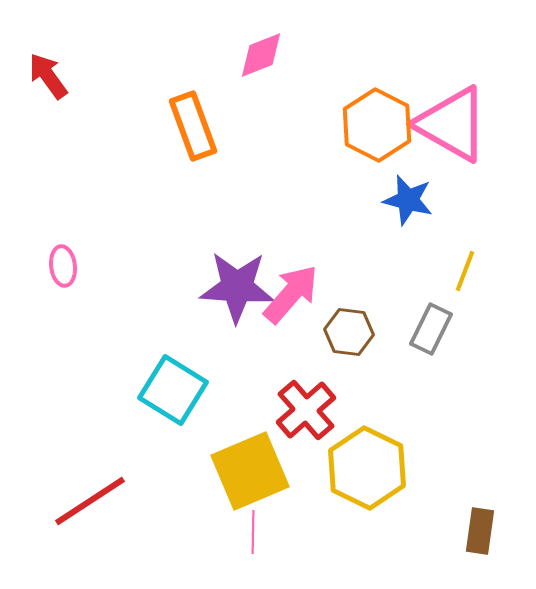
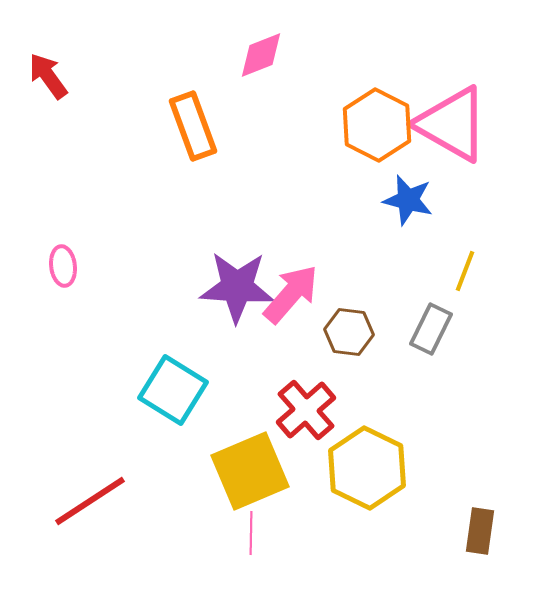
pink line: moved 2 px left, 1 px down
